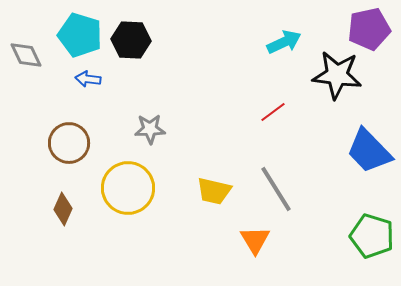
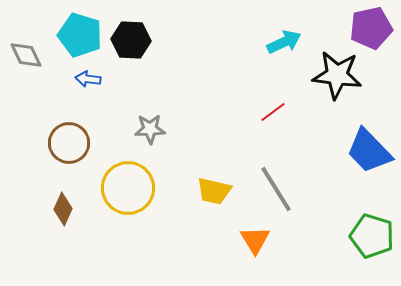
purple pentagon: moved 2 px right, 1 px up
